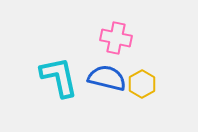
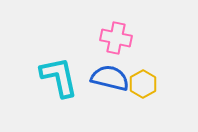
blue semicircle: moved 3 px right
yellow hexagon: moved 1 px right
